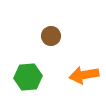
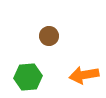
brown circle: moved 2 px left
